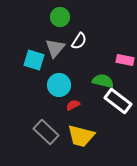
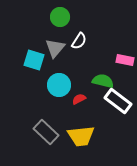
red semicircle: moved 6 px right, 6 px up
yellow trapezoid: rotated 20 degrees counterclockwise
